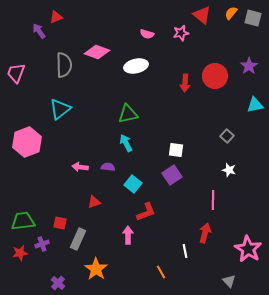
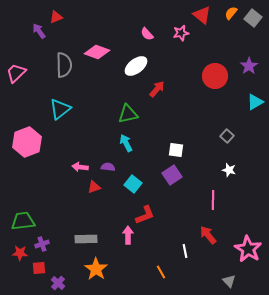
gray square at (253, 18): rotated 24 degrees clockwise
pink semicircle at (147, 34): rotated 32 degrees clockwise
white ellipse at (136, 66): rotated 25 degrees counterclockwise
pink trapezoid at (16, 73): rotated 25 degrees clockwise
red arrow at (185, 83): moved 28 px left, 6 px down; rotated 144 degrees counterclockwise
cyan triangle at (255, 105): moved 3 px up; rotated 18 degrees counterclockwise
red triangle at (94, 202): moved 15 px up
red L-shape at (146, 212): moved 1 px left, 3 px down
red square at (60, 223): moved 21 px left, 45 px down; rotated 16 degrees counterclockwise
red arrow at (205, 233): moved 3 px right, 2 px down; rotated 54 degrees counterclockwise
gray rectangle at (78, 239): moved 8 px right; rotated 65 degrees clockwise
red star at (20, 253): rotated 14 degrees clockwise
